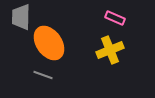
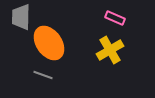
yellow cross: rotated 8 degrees counterclockwise
